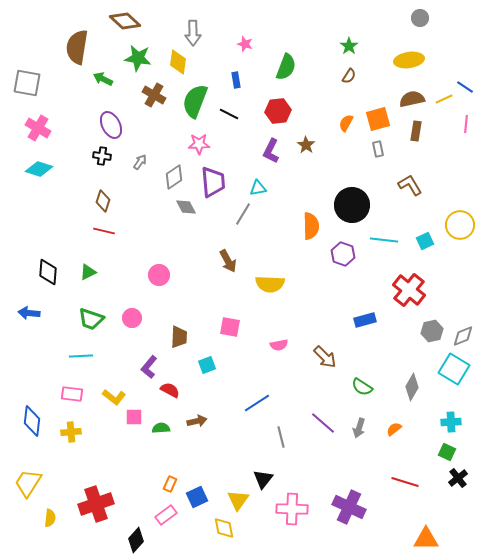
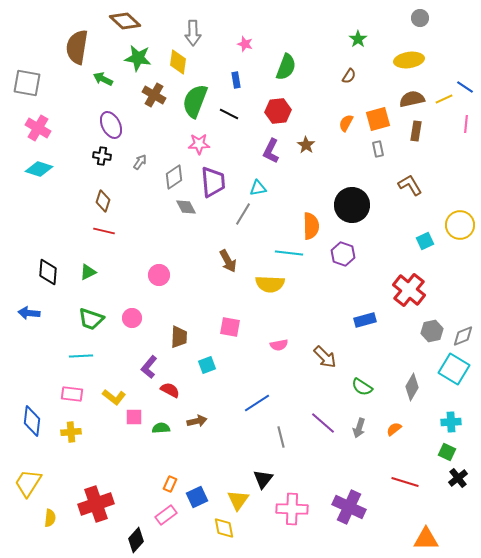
green star at (349, 46): moved 9 px right, 7 px up
cyan line at (384, 240): moved 95 px left, 13 px down
